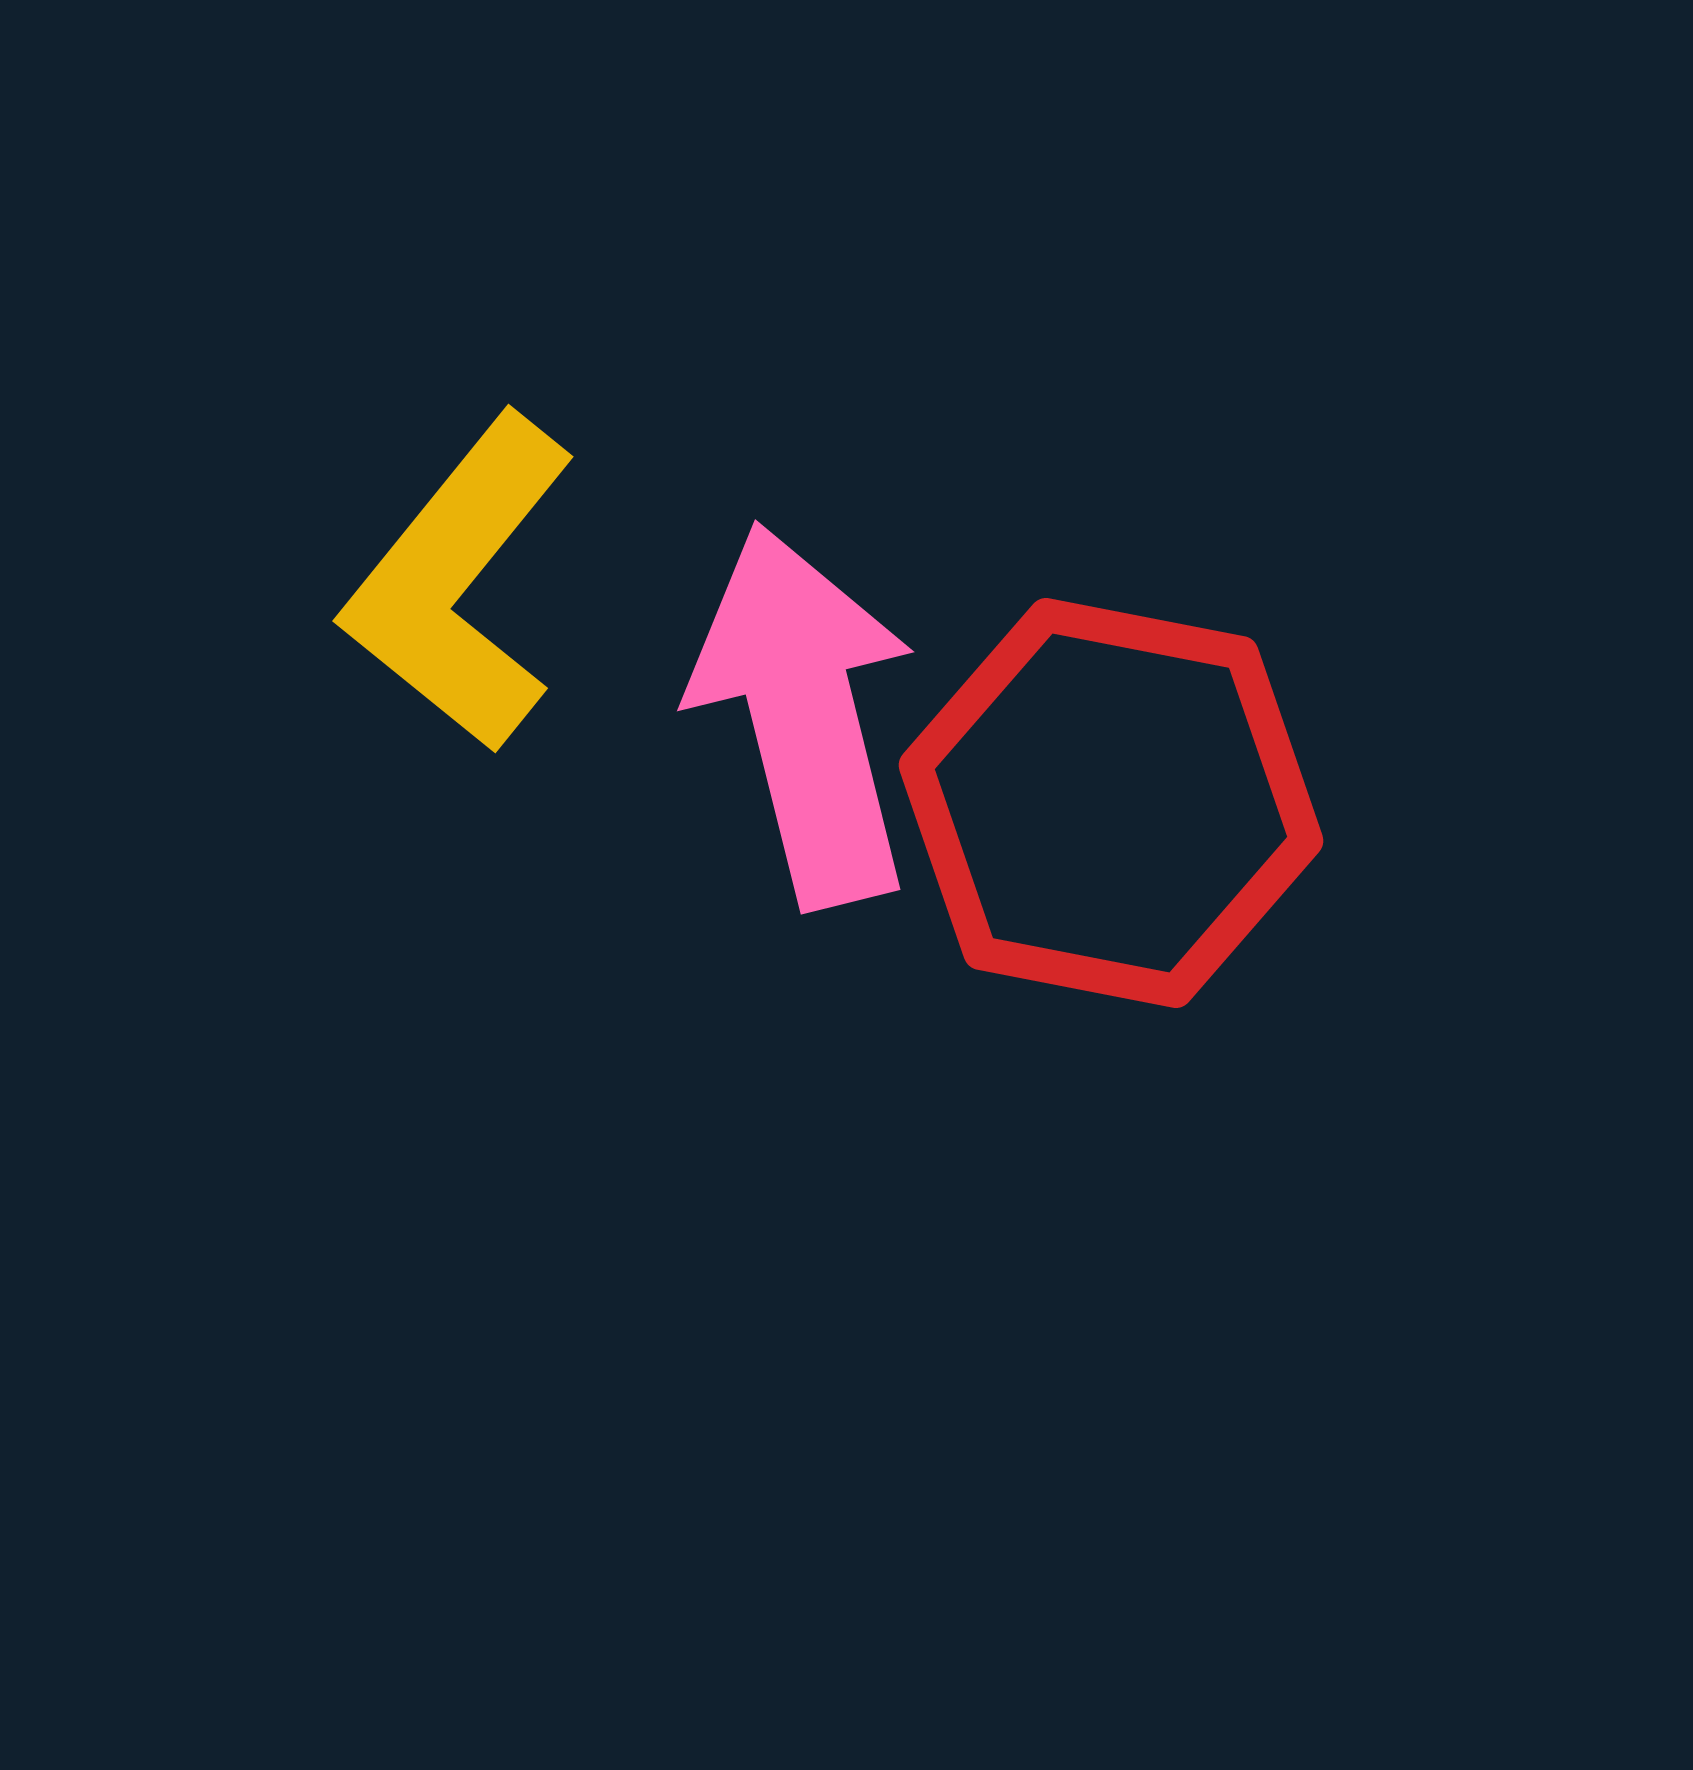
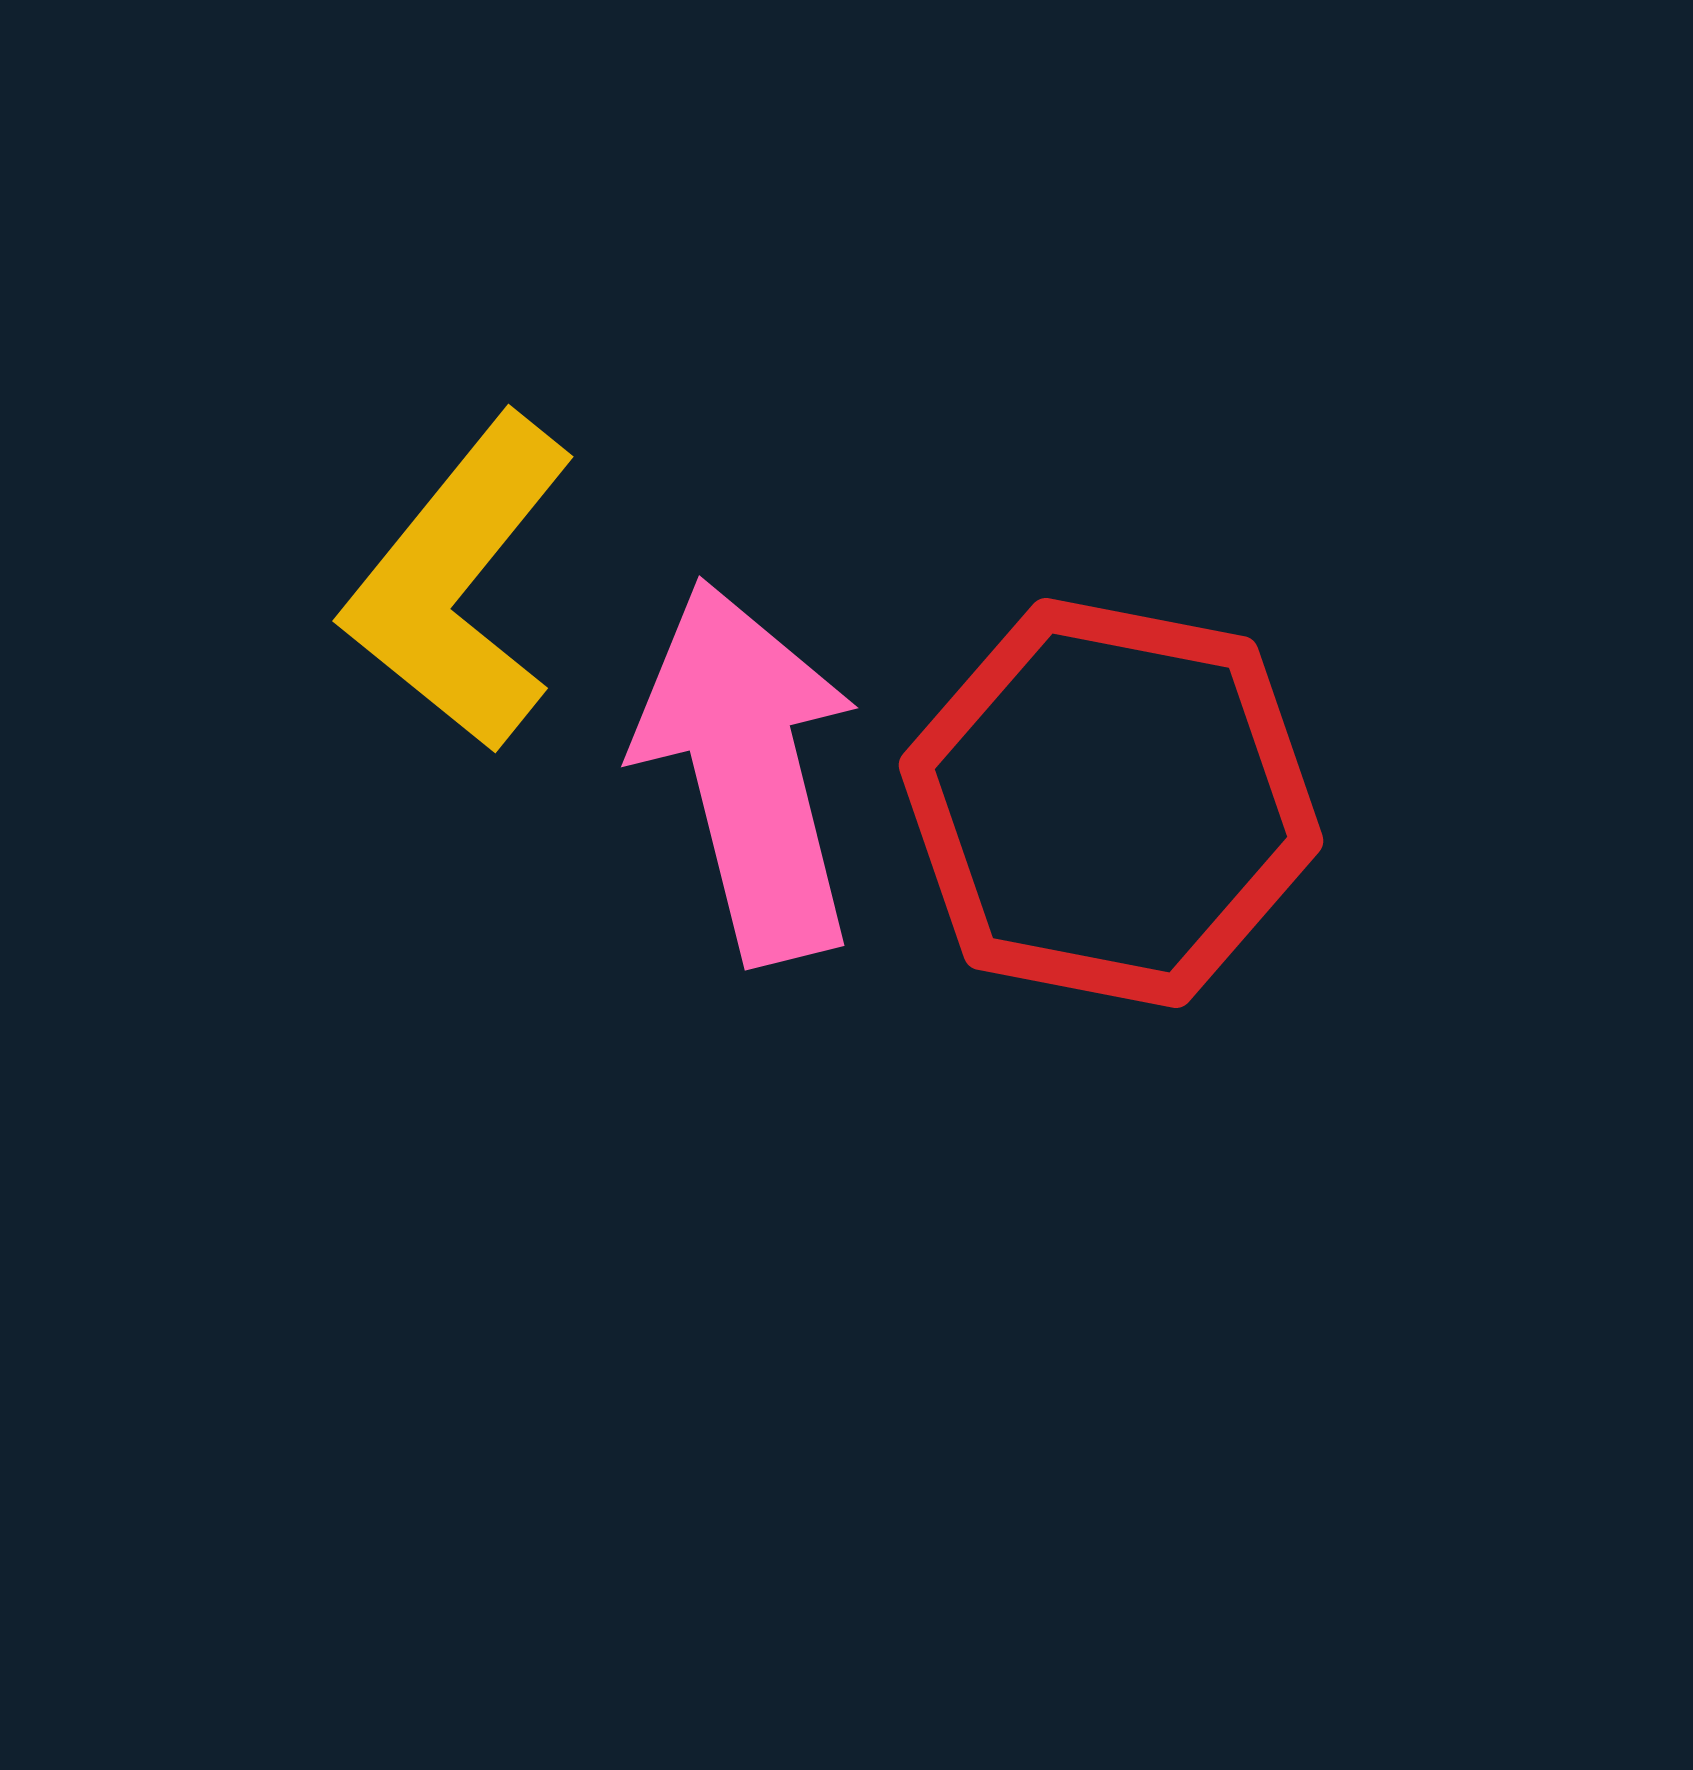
pink arrow: moved 56 px left, 56 px down
